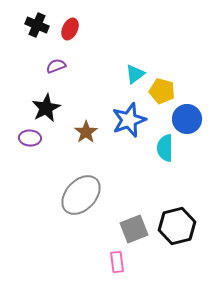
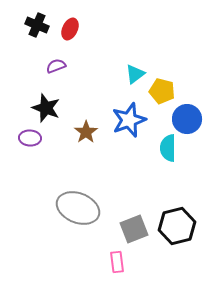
black star: rotated 24 degrees counterclockwise
cyan semicircle: moved 3 px right
gray ellipse: moved 3 px left, 13 px down; rotated 69 degrees clockwise
